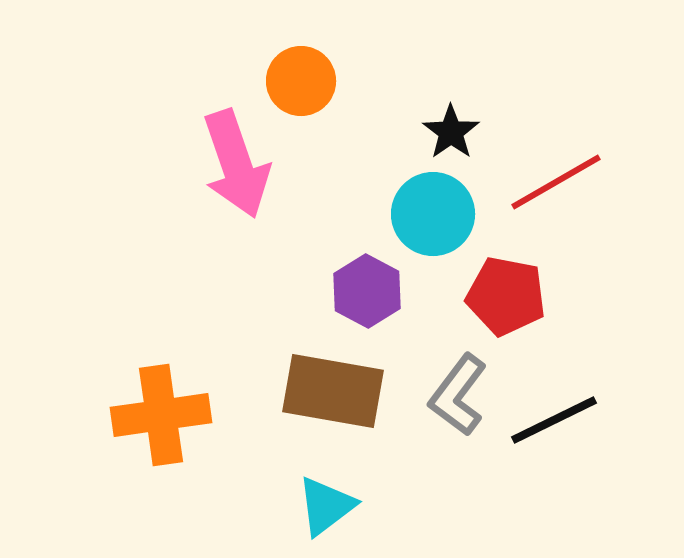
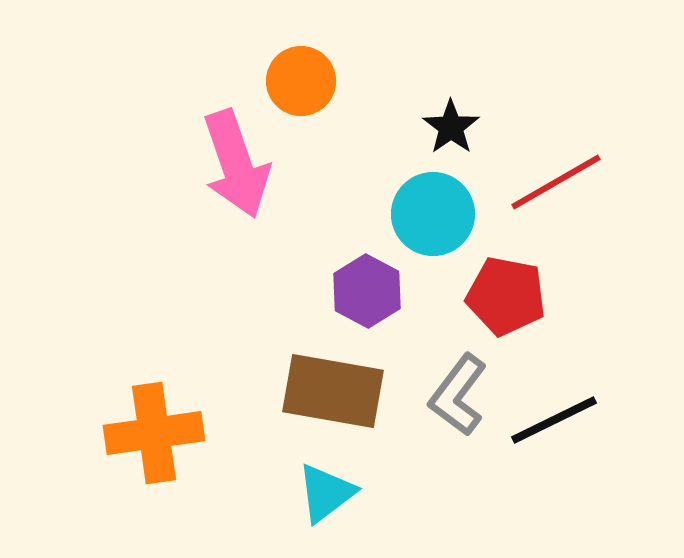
black star: moved 5 px up
orange cross: moved 7 px left, 18 px down
cyan triangle: moved 13 px up
